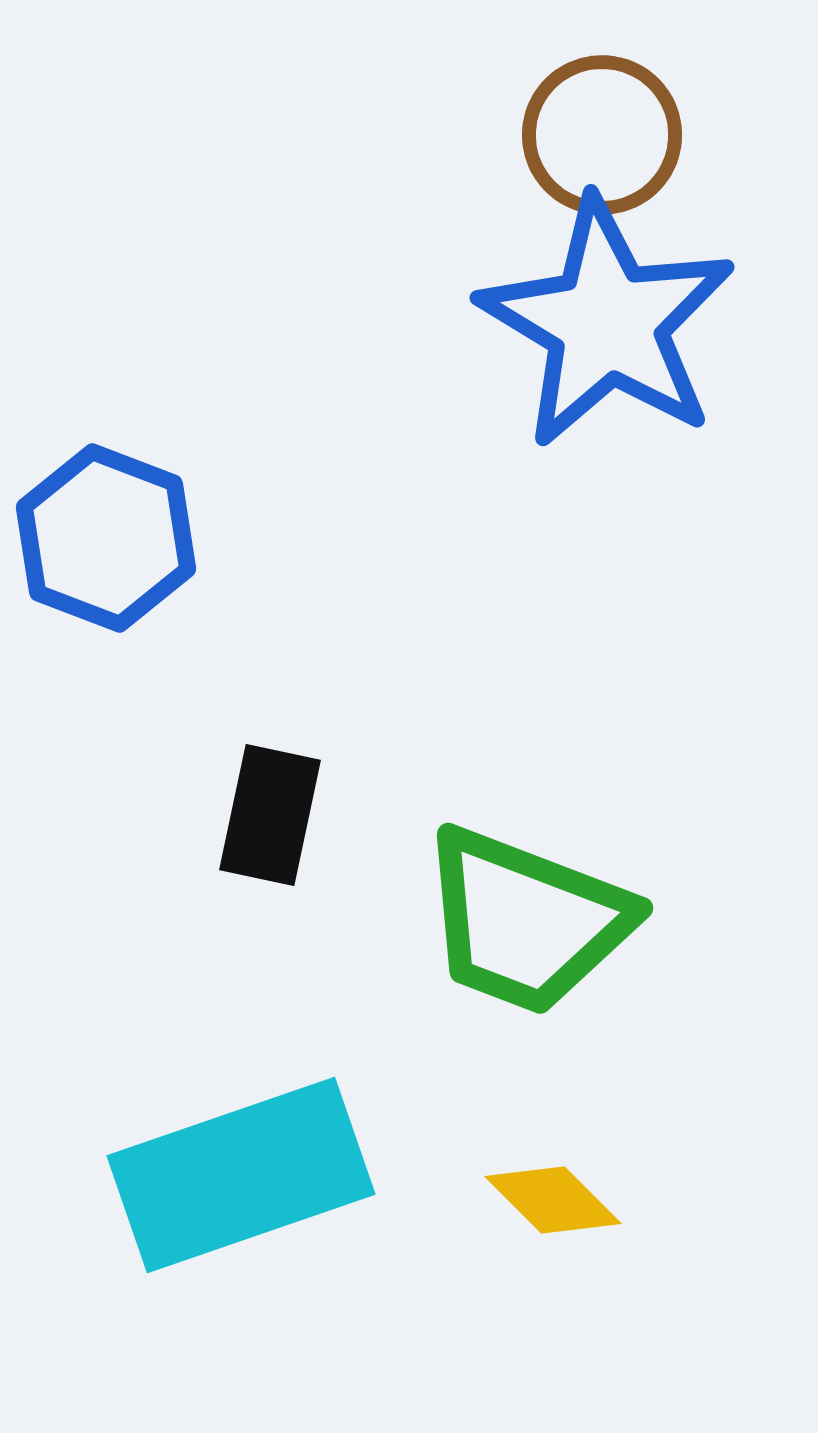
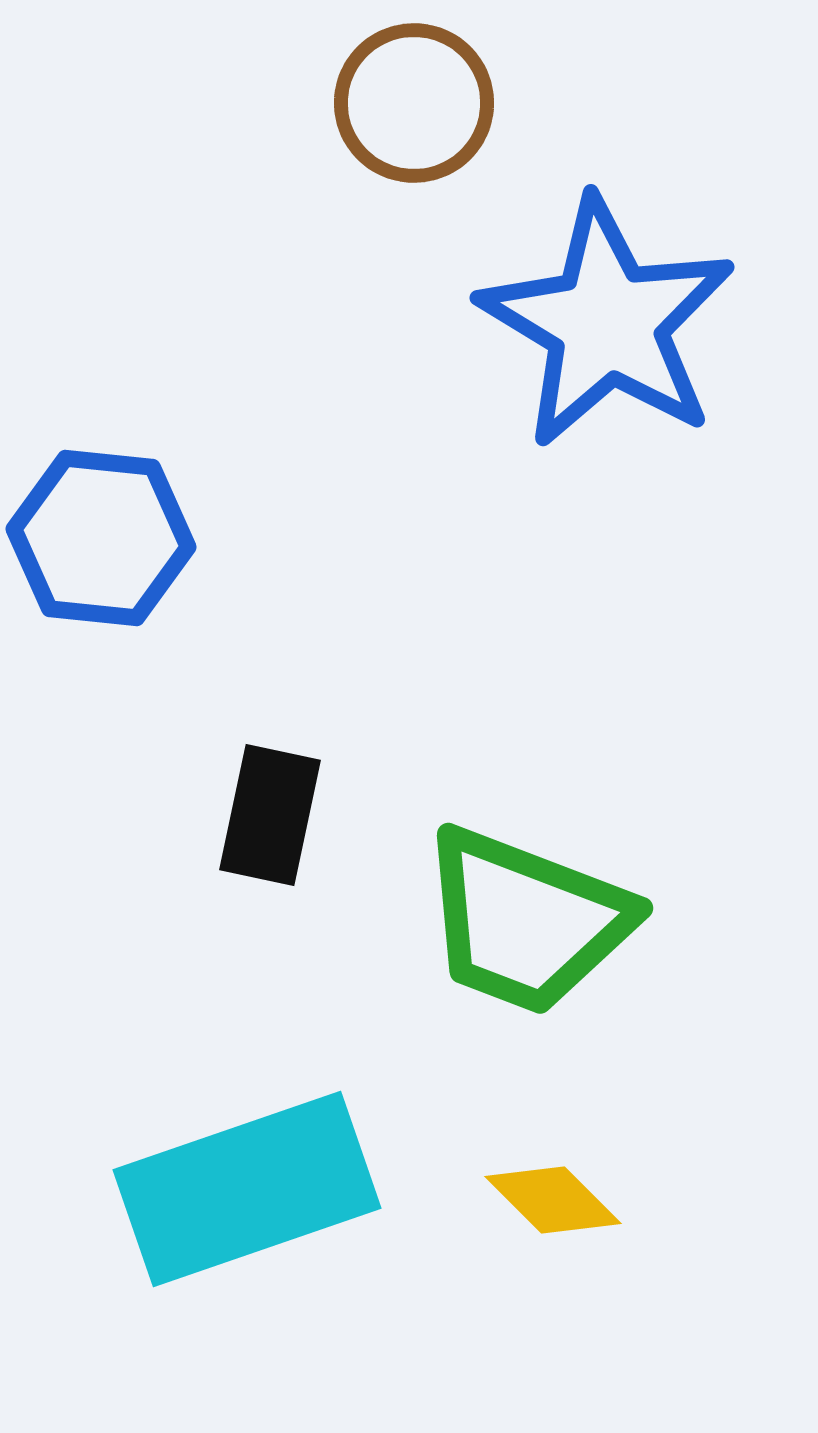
brown circle: moved 188 px left, 32 px up
blue hexagon: moved 5 px left; rotated 15 degrees counterclockwise
cyan rectangle: moved 6 px right, 14 px down
